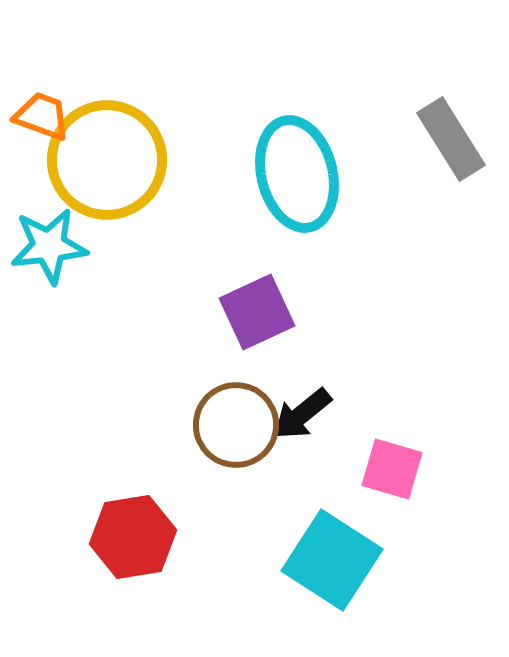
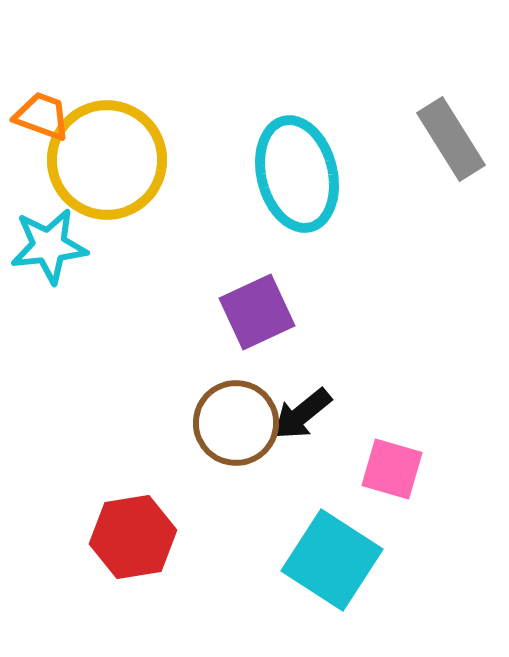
brown circle: moved 2 px up
